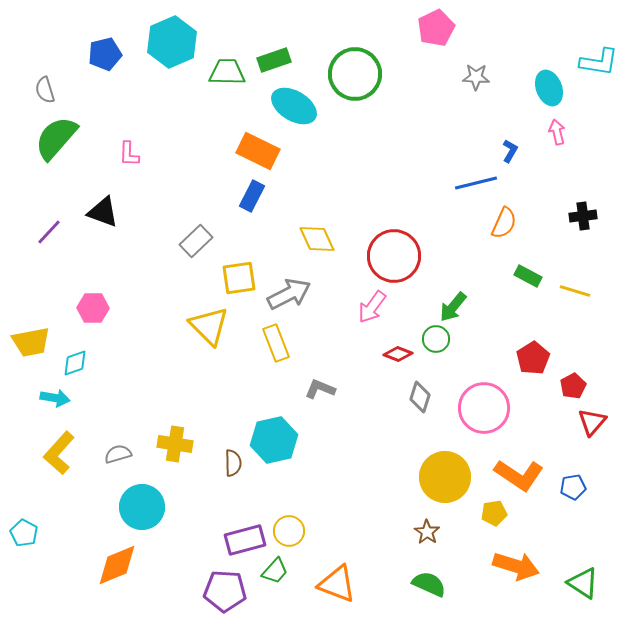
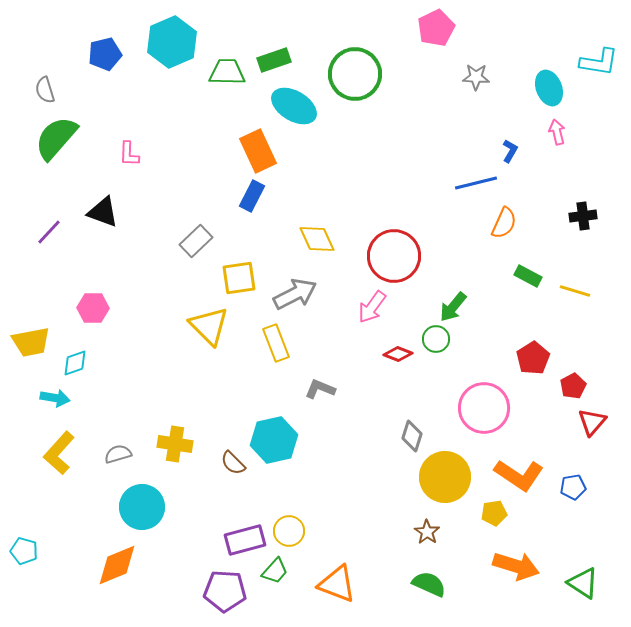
orange rectangle at (258, 151): rotated 39 degrees clockwise
gray arrow at (289, 294): moved 6 px right
gray diamond at (420, 397): moved 8 px left, 39 px down
brown semicircle at (233, 463): rotated 136 degrees clockwise
cyan pentagon at (24, 533): moved 18 px down; rotated 12 degrees counterclockwise
